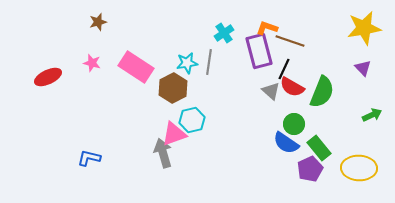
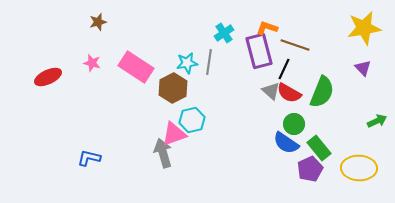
brown line: moved 5 px right, 4 px down
red semicircle: moved 3 px left, 6 px down
green arrow: moved 5 px right, 6 px down
